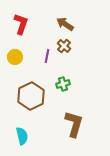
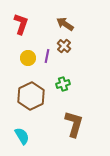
yellow circle: moved 13 px right, 1 px down
cyan semicircle: rotated 18 degrees counterclockwise
